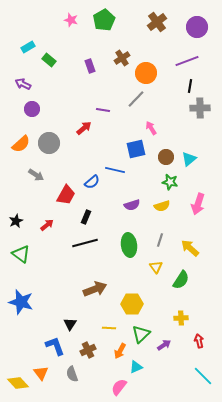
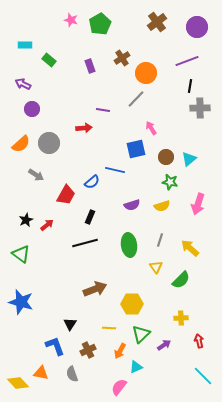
green pentagon at (104, 20): moved 4 px left, 4 px down
cyan rectangle at (28, 47): moved 3 px left, 2 px up; rotated 32 degrees clockwise
red arrow at (84, 128): rotated 35 degrees clockwise
black rectangle at (86, 217): moved 4 px right
black star at (16, 221): moved 10 px right, 1 px up
green semicircle at (181, 280): rotated 12 degrees clockwise
orange triangle at (41, 373): rotated 42 degrees counterclockwise
